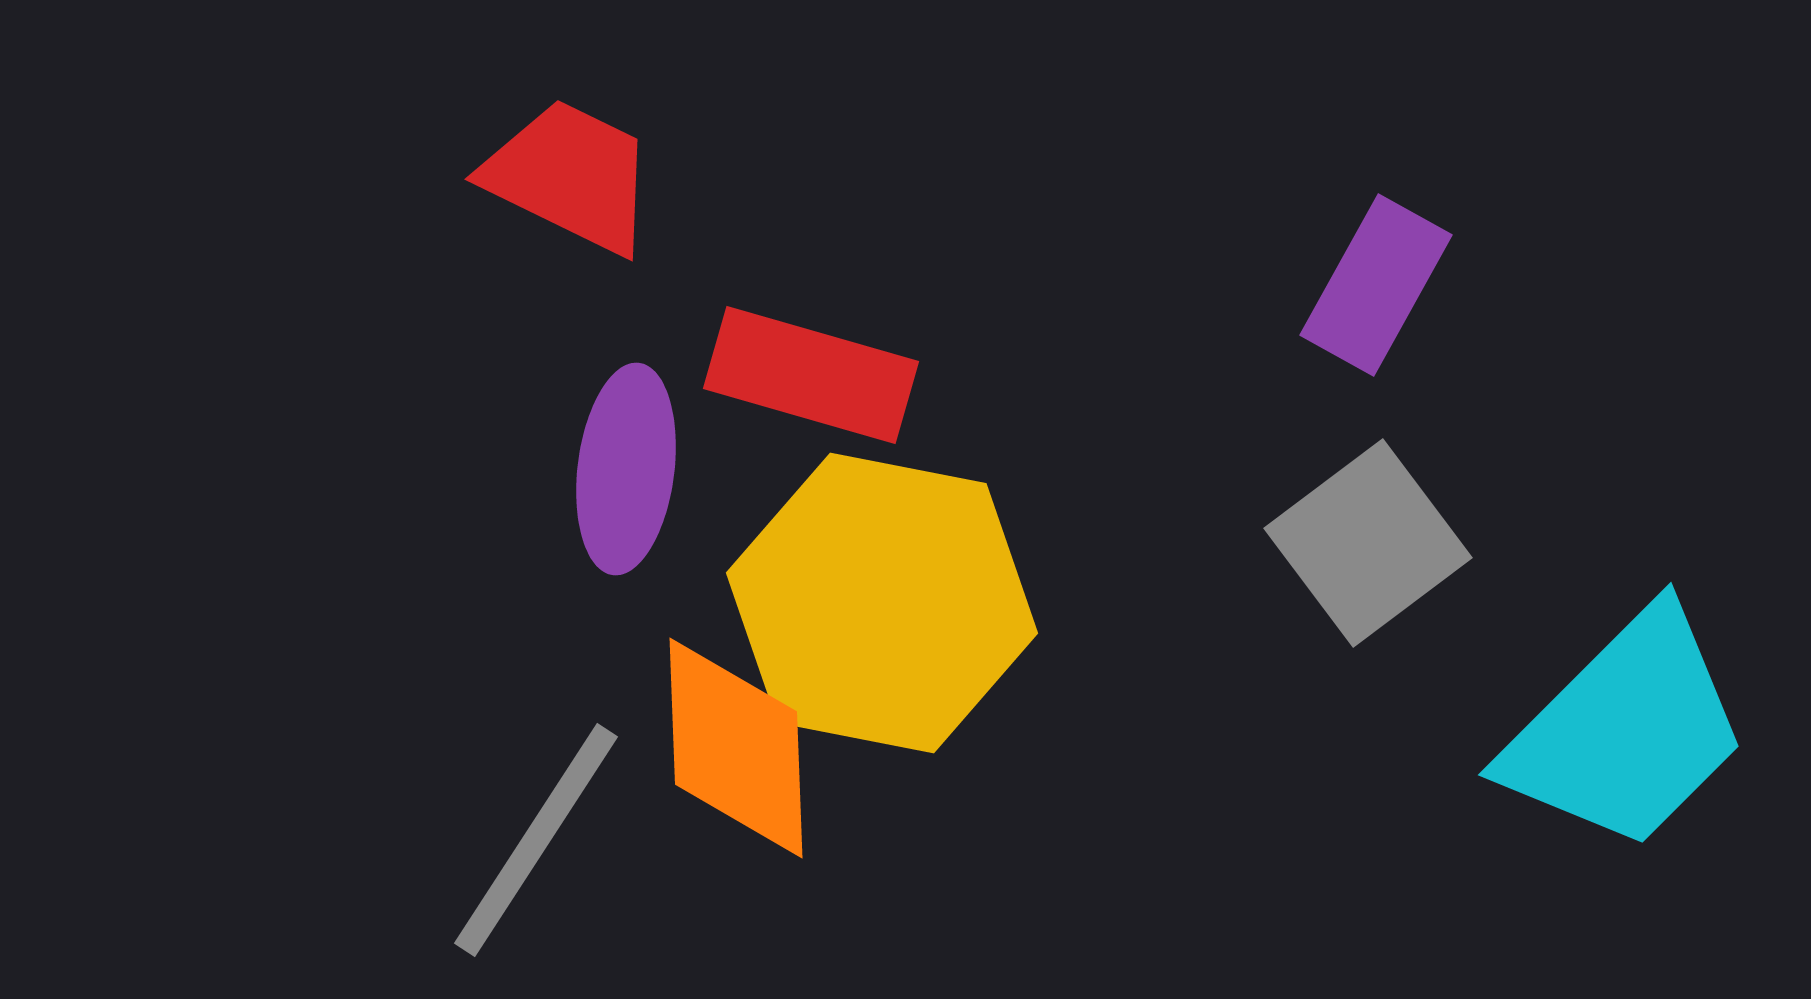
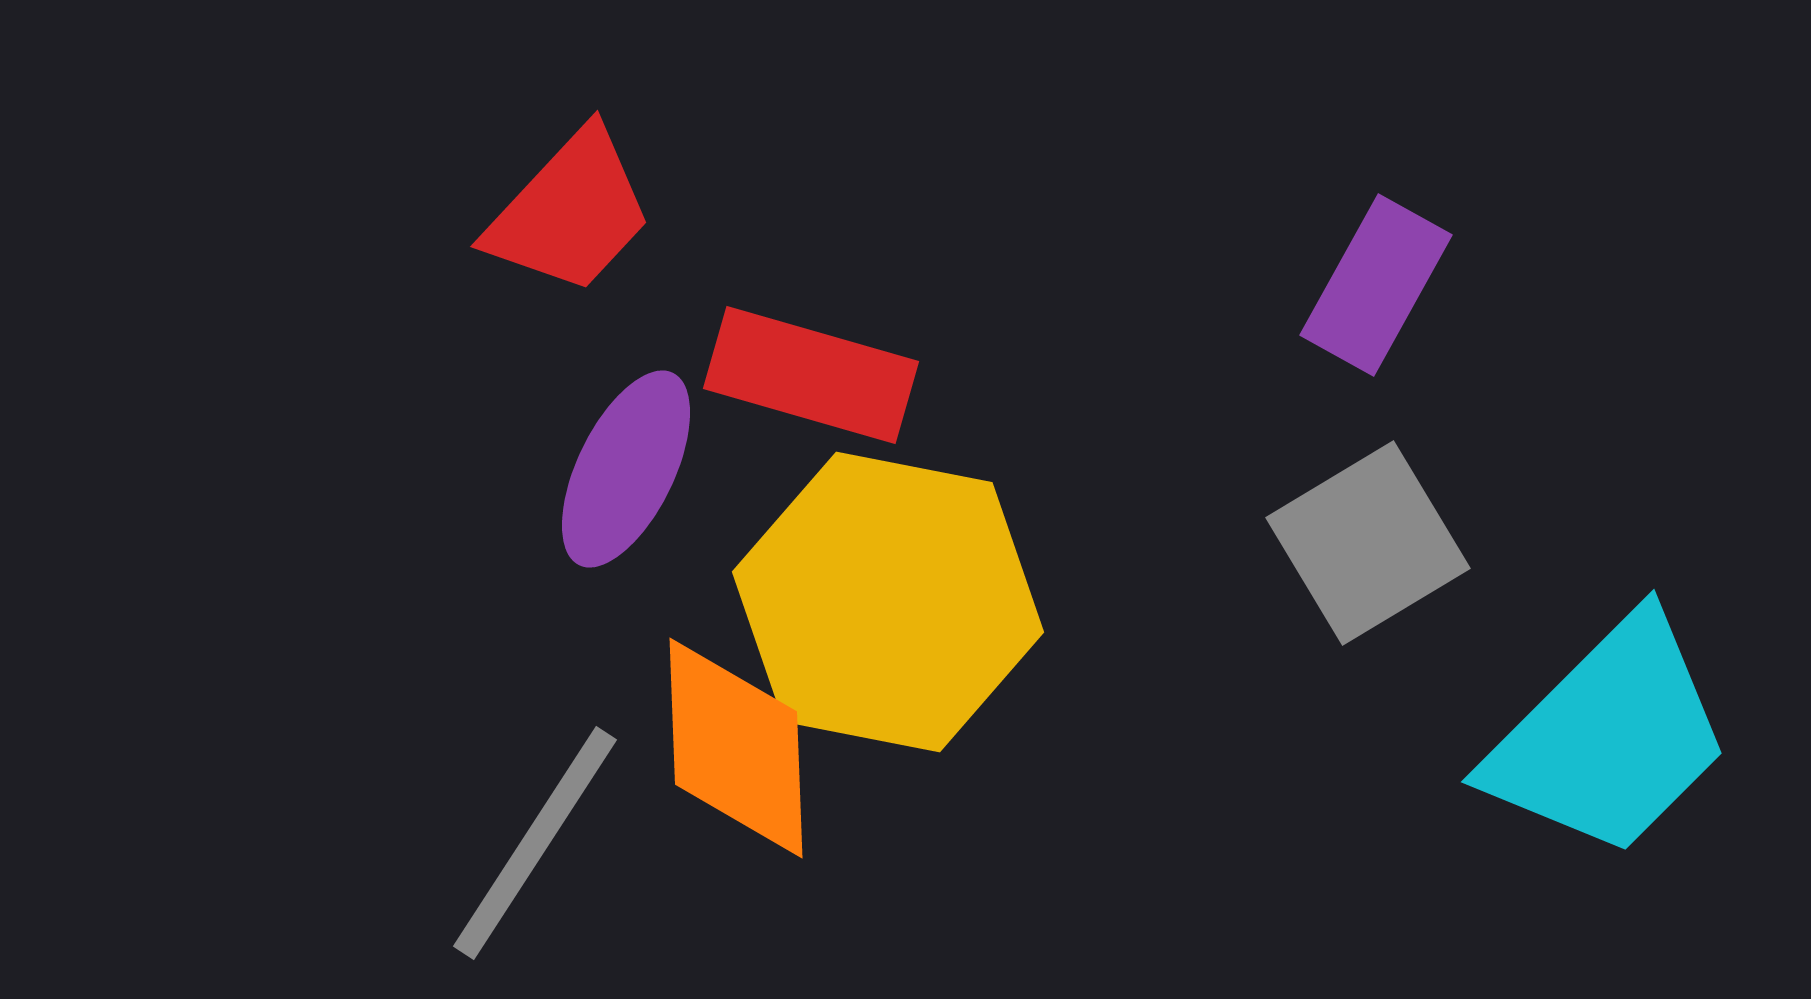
red trapezoid: moved 36 px down; rotated 107 degrees clockwise
purple ellipse: rotated 19 degrees clockwise
gray square: rotated 6 degrees clockwise
yellow hexagon: moved 6 px right, 1 px up
cyan trapezoid: moved 17 px left, 7 px down
gray line: moved 1 px left, 3 px down
